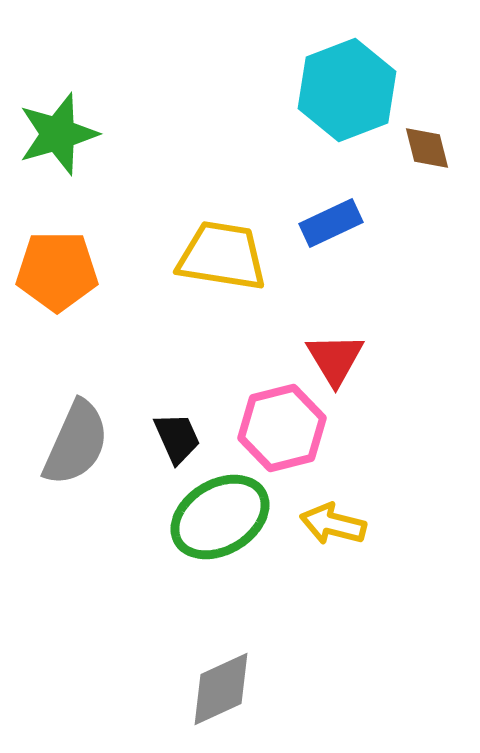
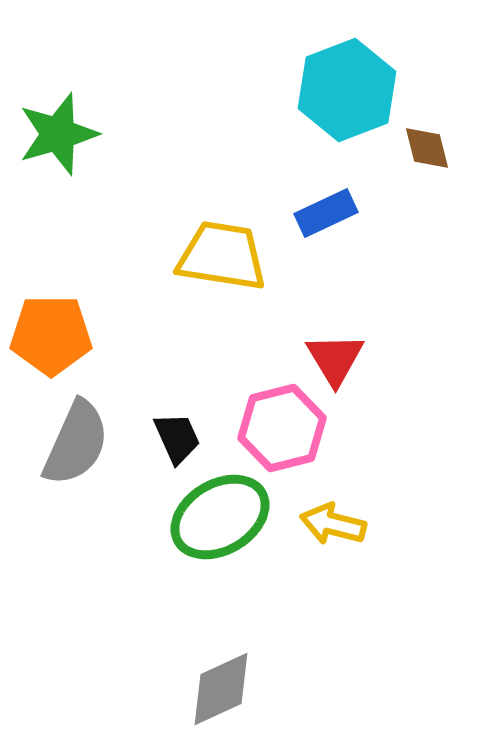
blue rectangle: moved 5 px left, 10 px up
orange pentagon: moved 6 px left, 64 px down
